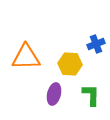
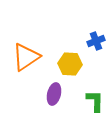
blue cross: moved 3 px up
orange triangle: rotated 32 degrees counterclockwise
green L-shape: moved 4 px right, 6 px down
